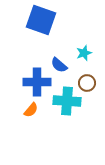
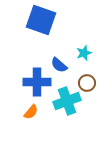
cyan cross: rotated 24 degrees counterclockwise
orange semicircle: moved 2 px down
